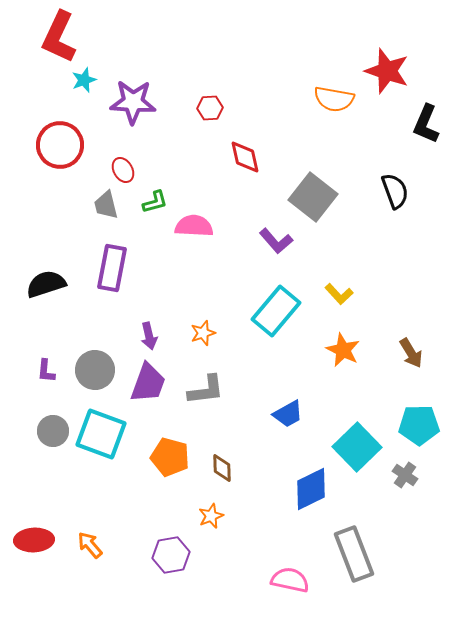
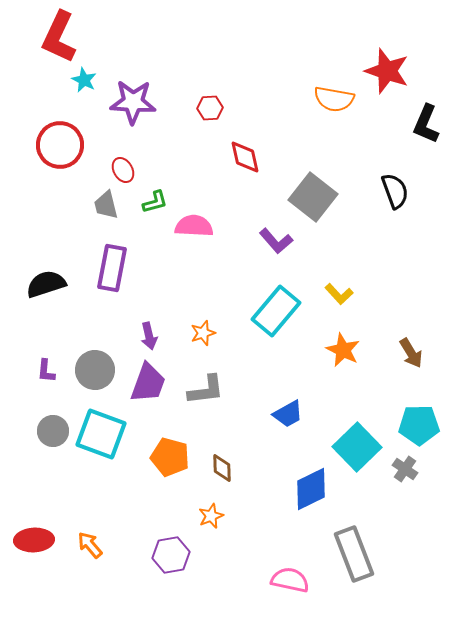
cyan star at (84, 80): rotated 25 degrees counterclockwise
gray cross at (405, 475): moved 6 px up
